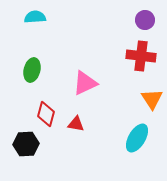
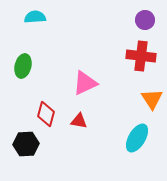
green ellipse: moved 9 px left, 4 px up
red triangle: moved 3 px right, 3 px up
